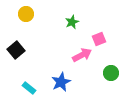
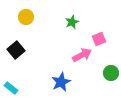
yellow circle: moved 3 px down
cyan rectangle: moved 18 px left
